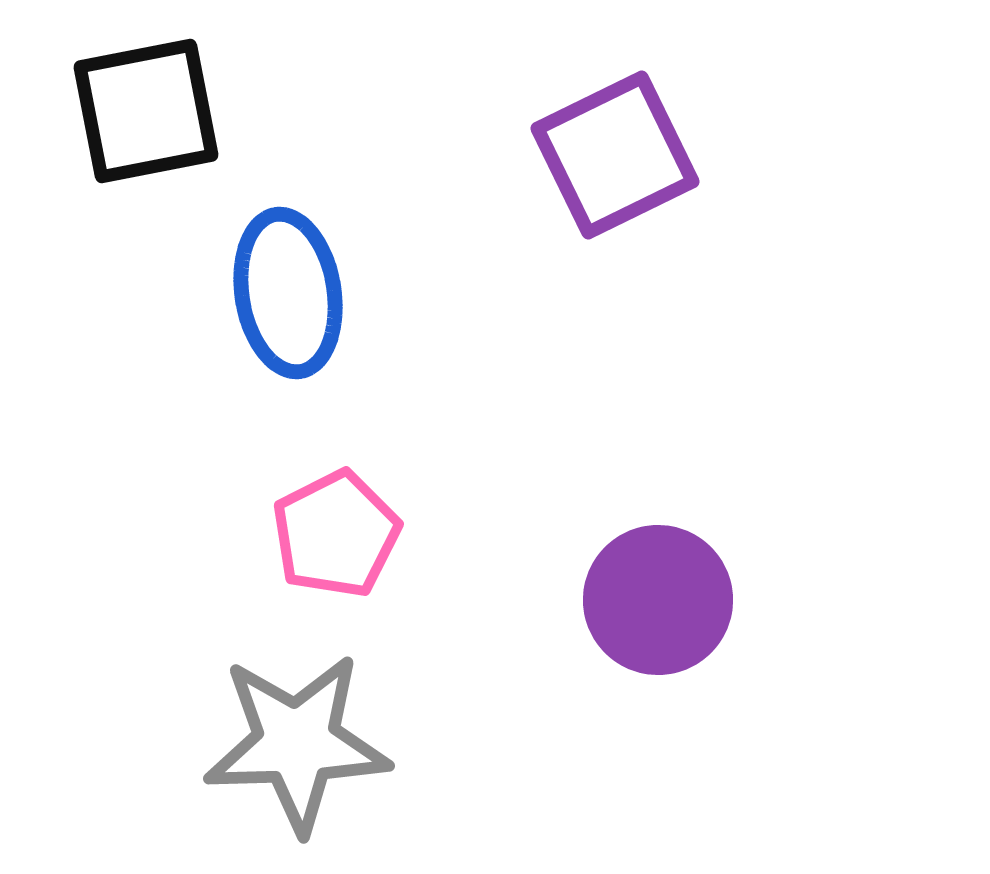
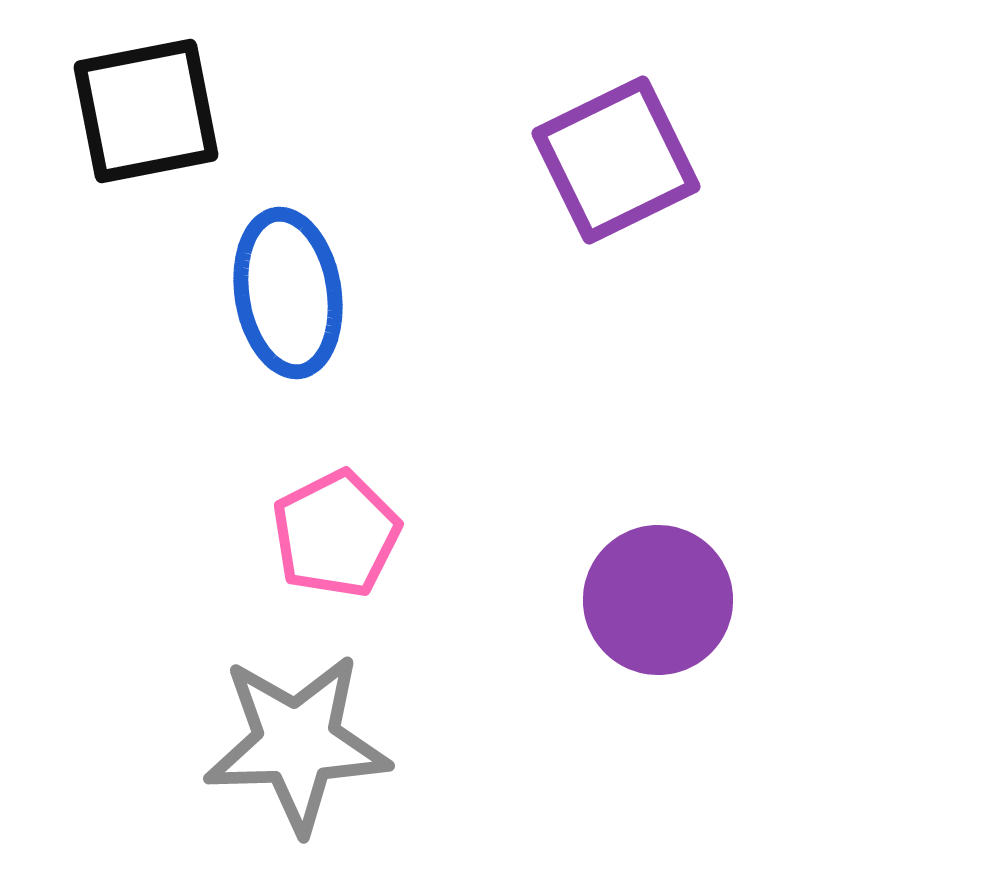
purple square: moved 1 px right, 5 px down
